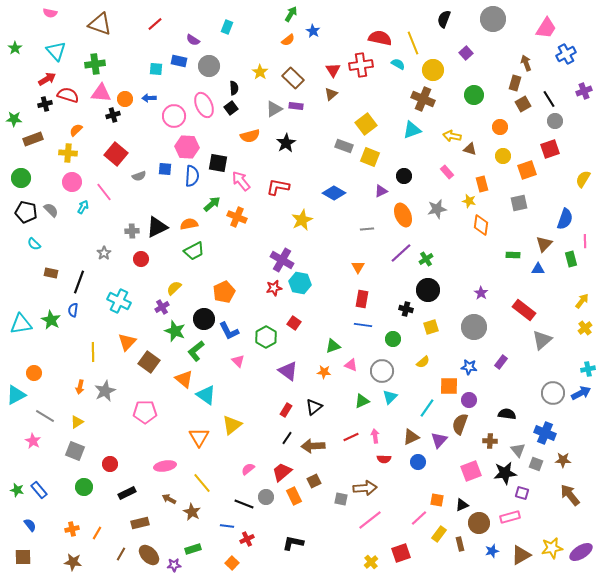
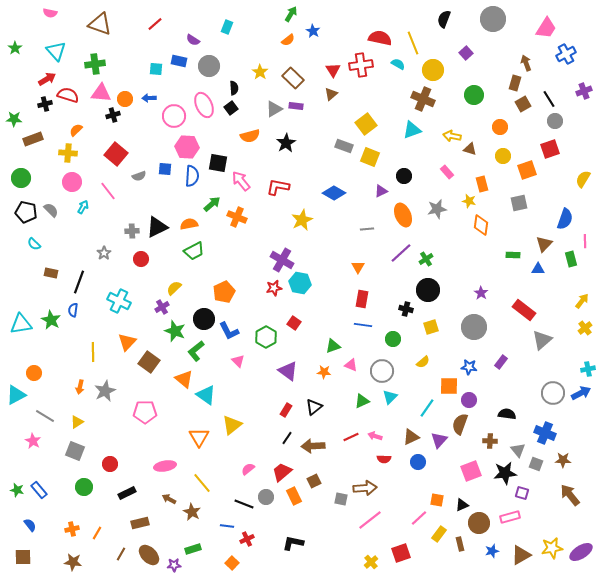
pink line at (104, 192): moved 4 px right, 1 px up
pink arrow at (375, 436): rotated 64 degrees counterclockwise
